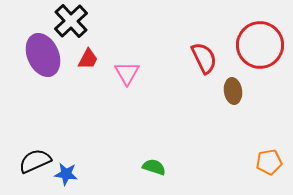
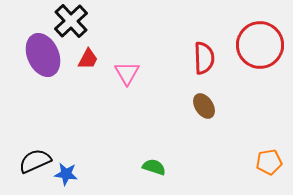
red semicircle: rotated 24 degrees clockwise
brown ellipse: moved 29 px left, 15 px down; rotated 25 degrees counterclockwise
